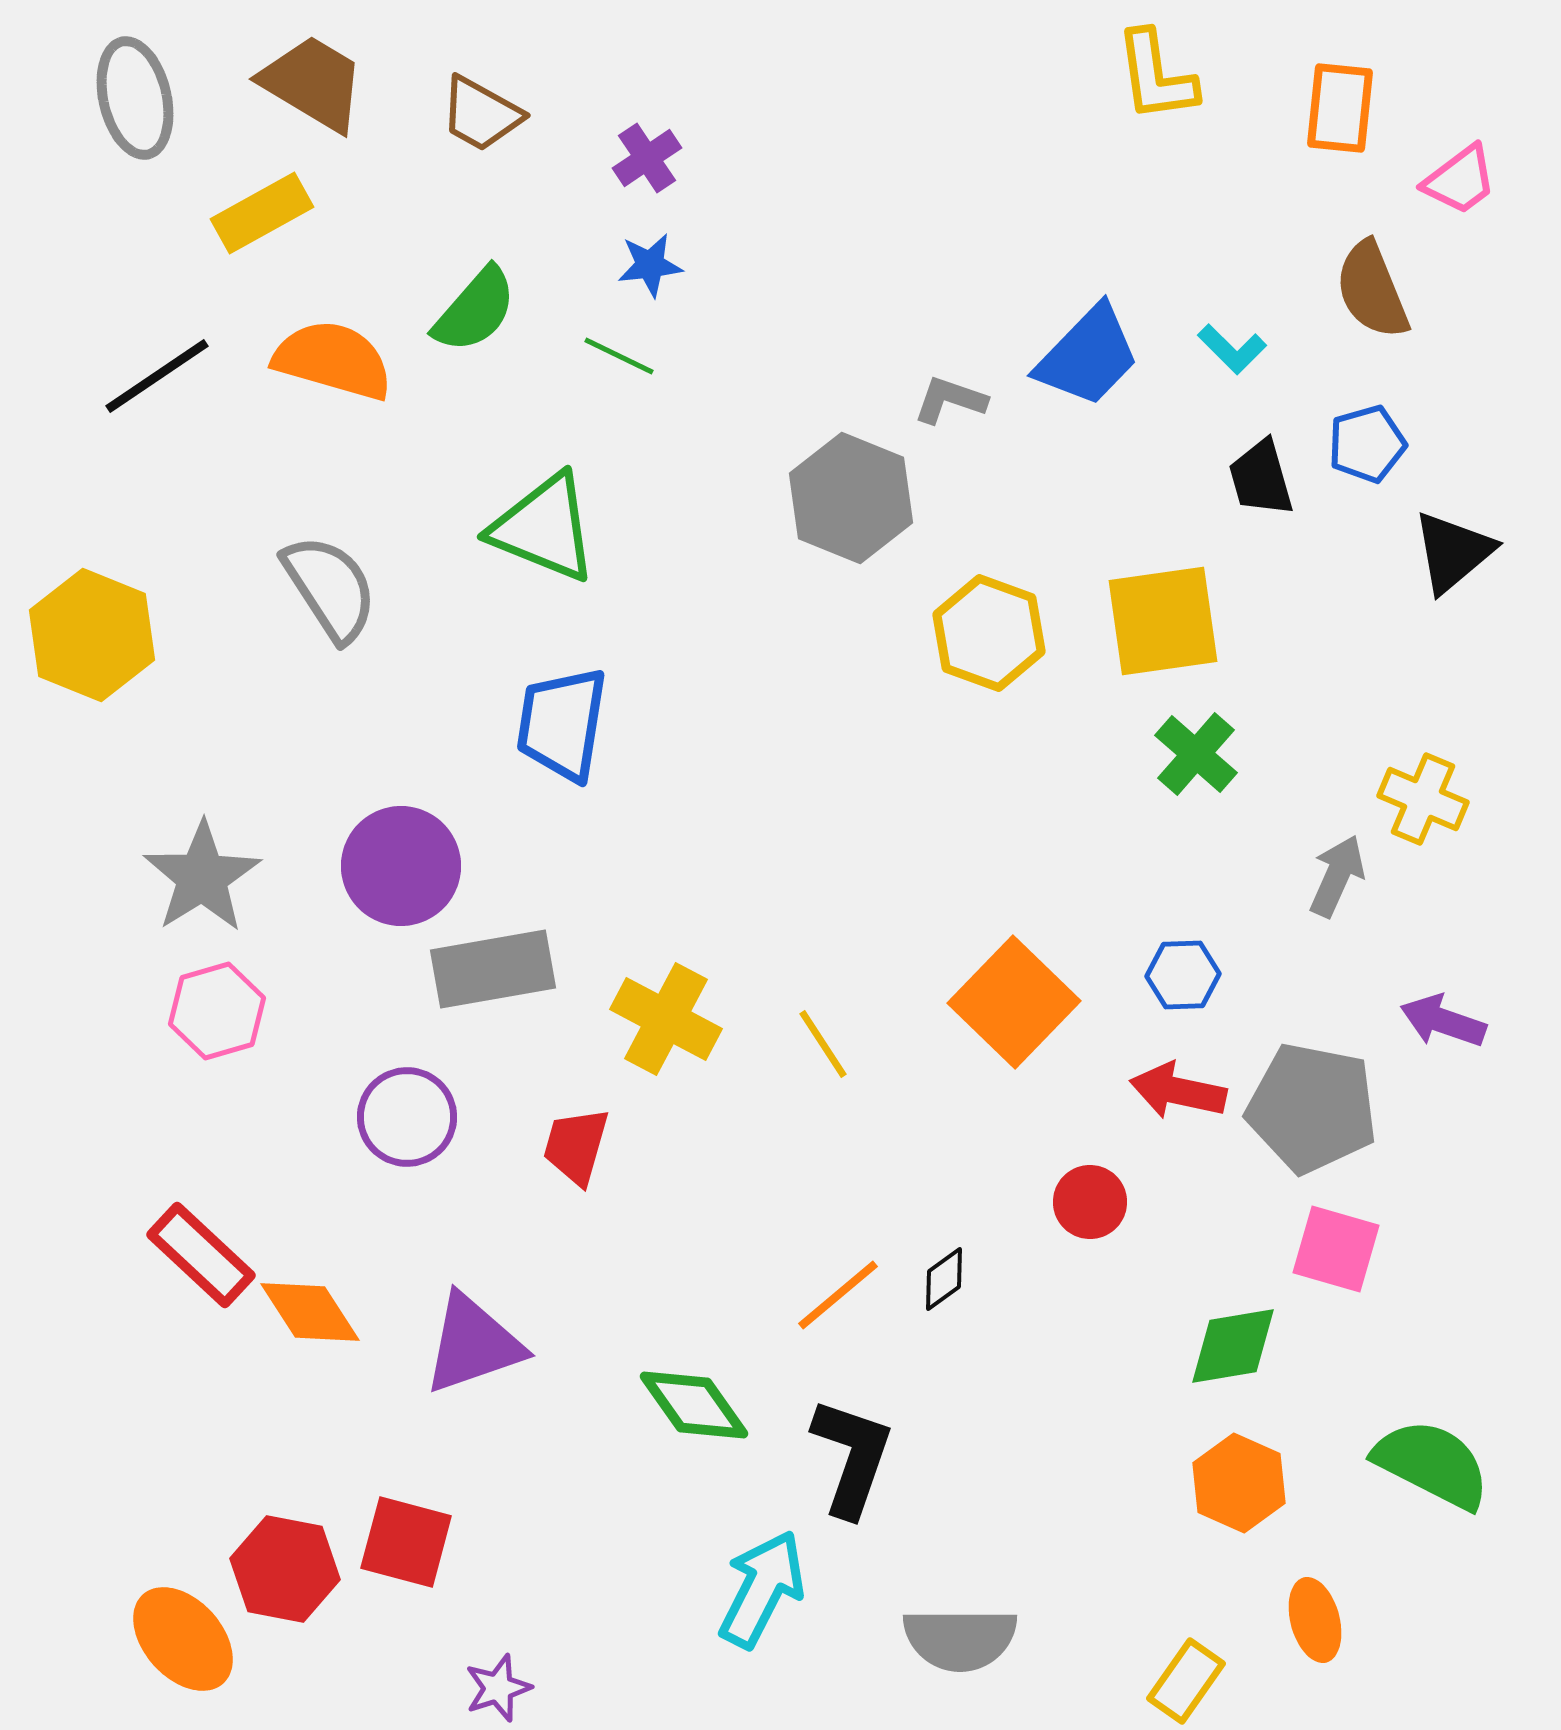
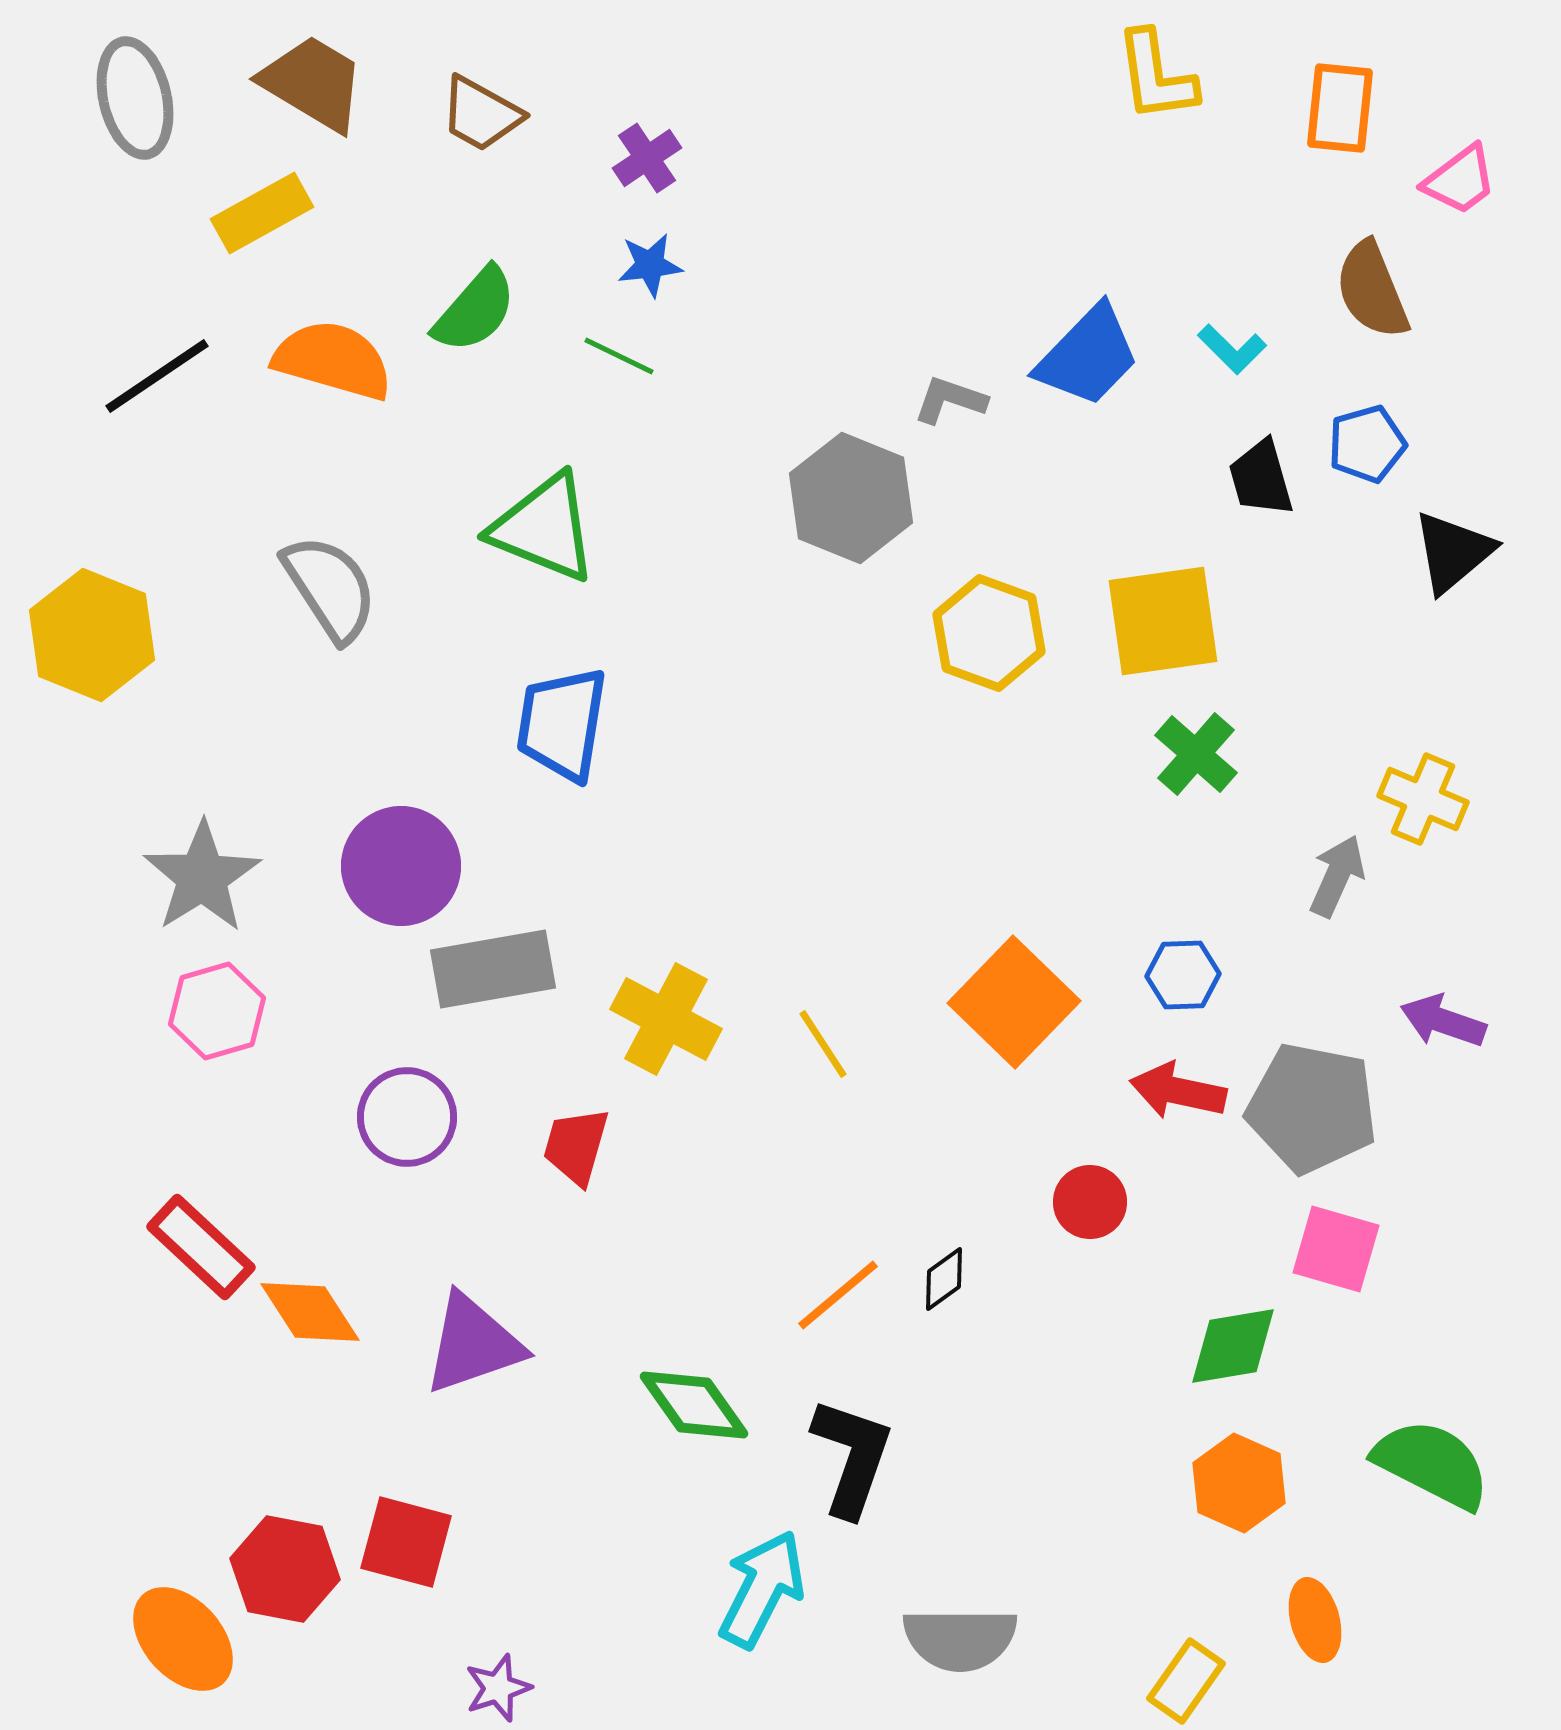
red rectangle at (201, 1255): moved 8 px up
